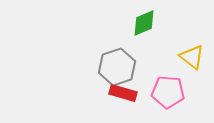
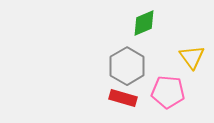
yellow triangle: rotated 16 degrees clockwise
gray hexagon: moved 10 px right, 1 px up; rotated 12 degrees counterclockwise
red rectangle: moved 5 px down
